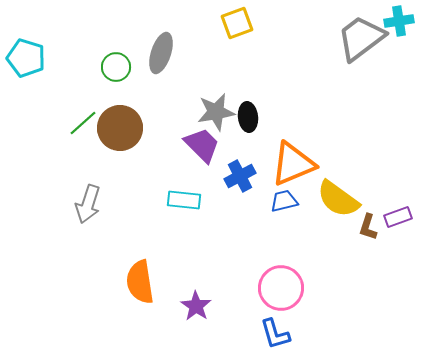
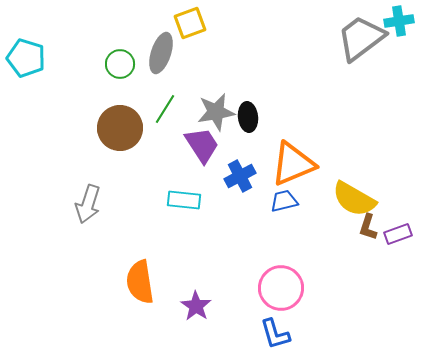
yellow square: moved 47 px left
green circle: moved 4 px right, 3 px up
green line: moved 82 px right, 14 px up; rotated 16 degrees counterclockwise
purple trapezoid: rotated 12 degrees clockwise
yellow semicircle: moved 16 px right; rotated 6 degrees counterclockwise
purple rectangle: moved 17 px down
